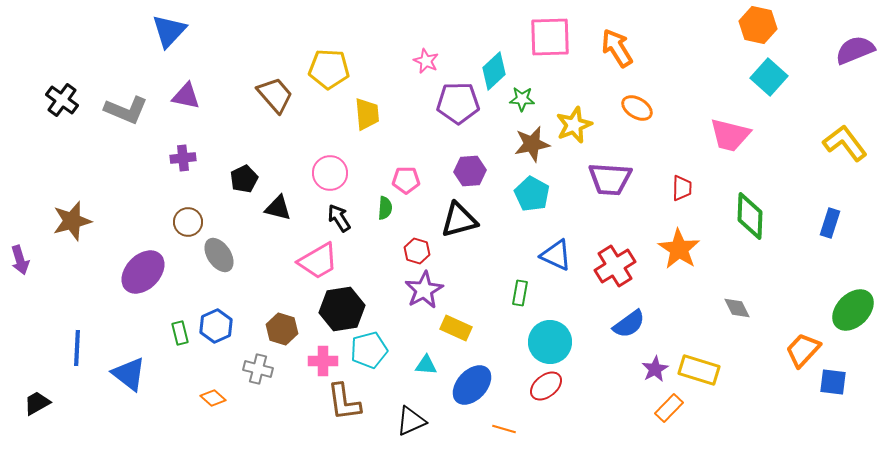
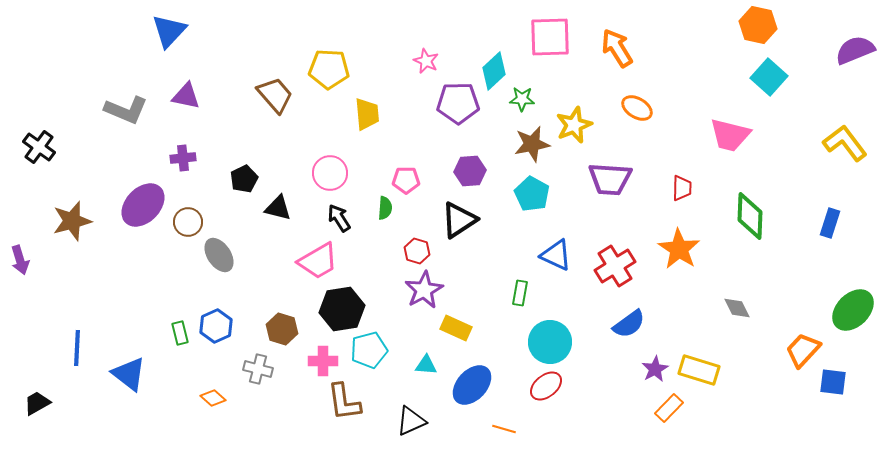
black cross at (62, 100): moved 23 px left, 47 px down
black triangle at (459, 220): rotated 18 degrees counterclockwise
purple ellipse at (143, 272): moved 67 px up
